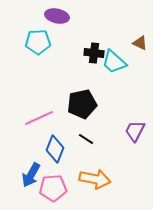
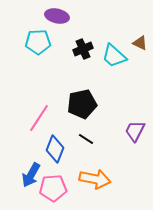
black cross: moved 11 px left, 4 px up; rotated 30 degrees counterclockwise
cyan trapezoid: moved 6 px up
pink line: rotated 32 degrees counterclockwise
